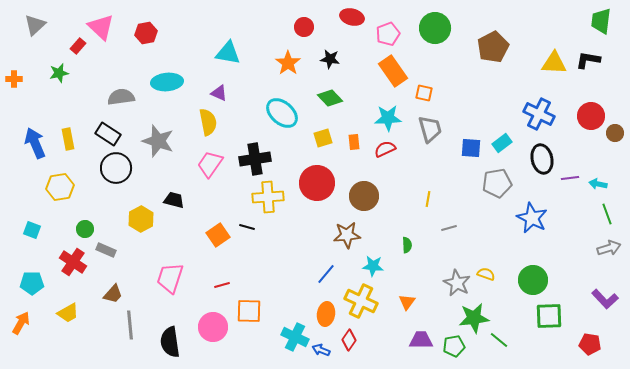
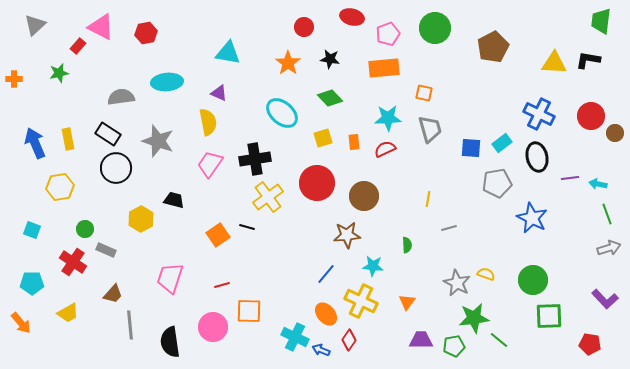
pink triangle at (101, 27): rotated 16 degrees counterclockwise
orange rectangle at (393, 71): moved 9 px left, 3 px up; rotated 60 degrees counterclockwise
black ellipse at (542, 159): moved 5 px left, 2 px up
yellow cross at (268, 197): rotated 32 degrees counterclockwise
orange ellipse at (326, 314): rotated 50 degrees counterclockwise
orange arrow at (21, 323): rotated 110 degrees clockwise
